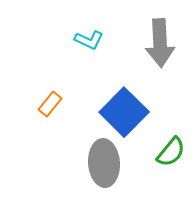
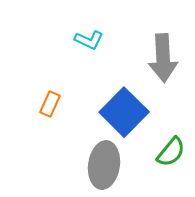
gray arrow: moved 3 px right, 15 px down
orange rectangle: rotated 15 degrees counterclockwise
gray ellipse: moved 2 px down; rotated 12 degrees clockwise
